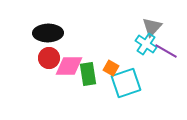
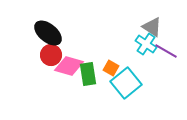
gray triangle: rotated 40 degrees counterclockwise
black ellipse: rotated 40 degrees clockwise
red circle: moved 2 px right, 3 px up
pink diamond: rotated 16 degrees clockwise
cyan square: rotated 20 degrees counterclockwise
